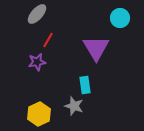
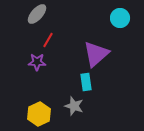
purple triangle: moved 6 px down; rotated 20 degrees clockwise
purple star: rotated 12 degrees clockwise
cyan rectangle: moved 1 px right, 3 px up
